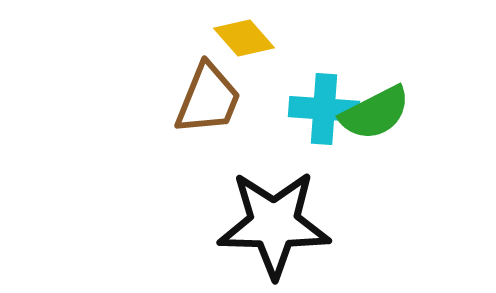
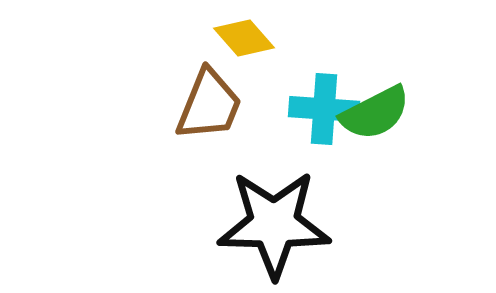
brown trapezoid: moved 1 px right, 6 px down
